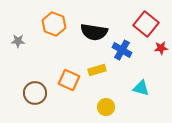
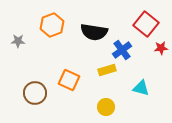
orange hexagon: moved 2 px left, 1 px down; rotated 20 degrees clockwise
blue cross: rotated 24 degrees clockwise
yellow rectangle: moved 10 px right
